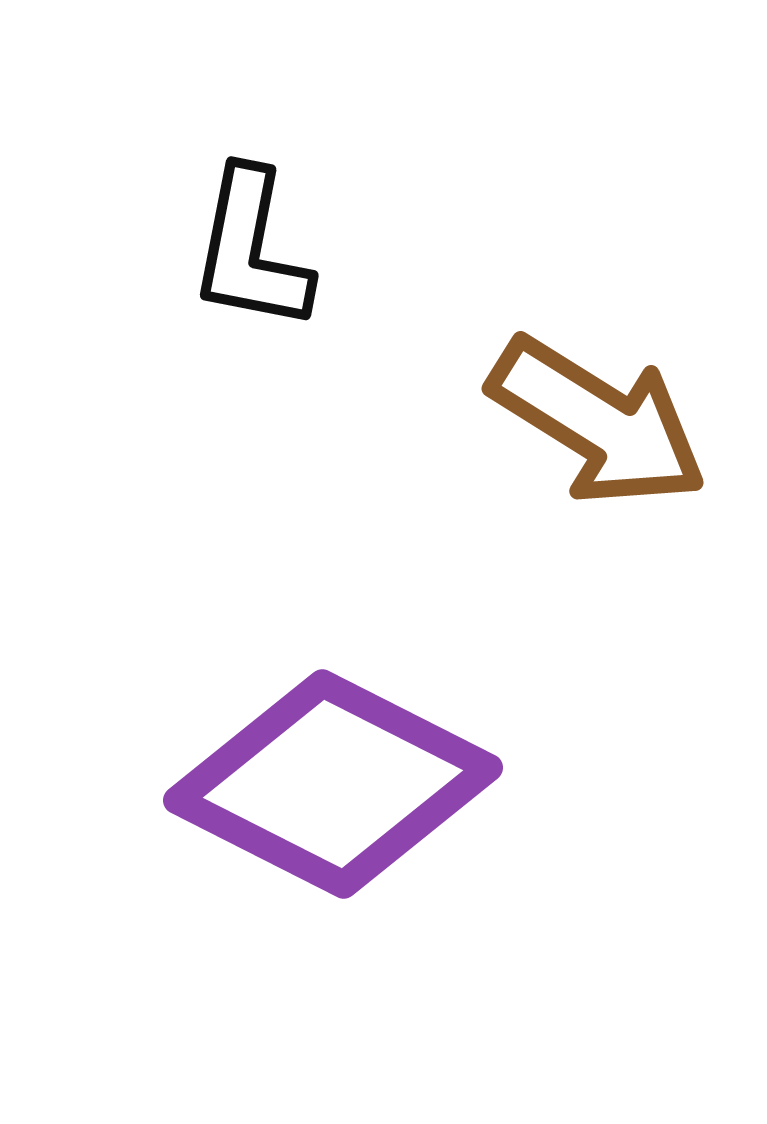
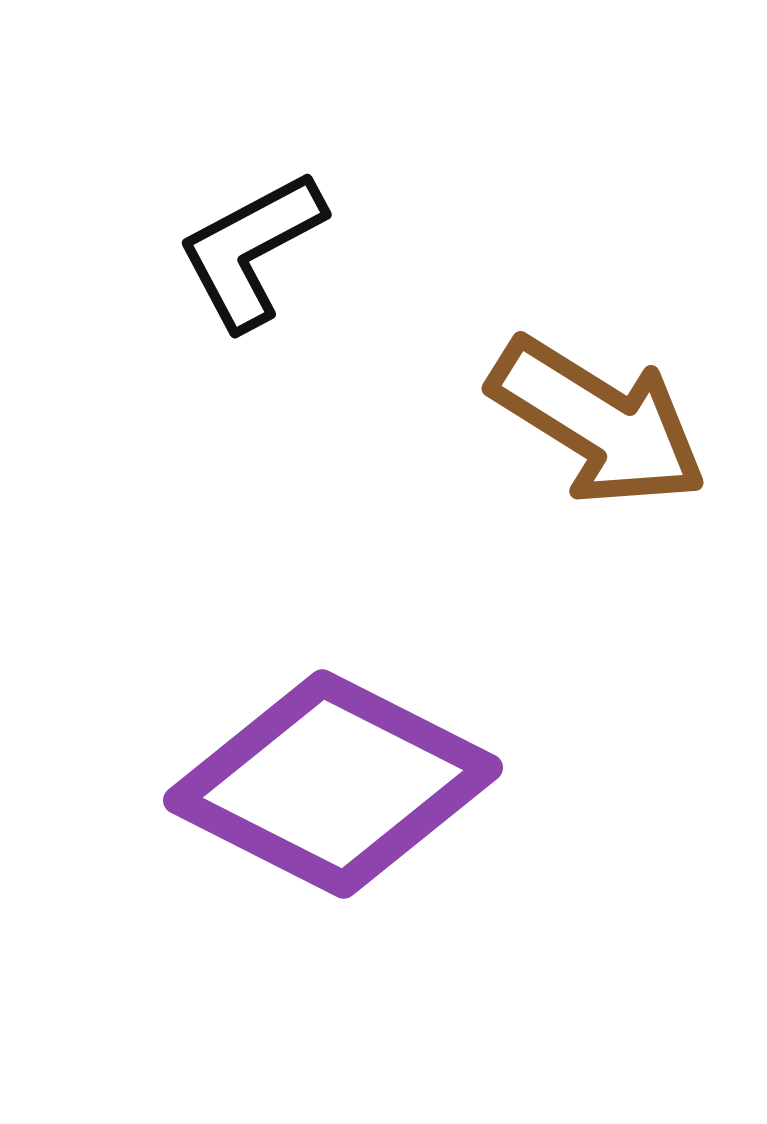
black L-shape: rotated 51 degrees clockwise
